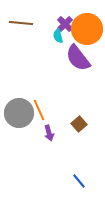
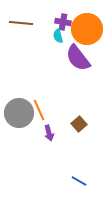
purple cross: moved 2 px left, 2 px up; rotated 35 degrees counterclockwise
blue line: rotated 21 degrees counterclockwise
